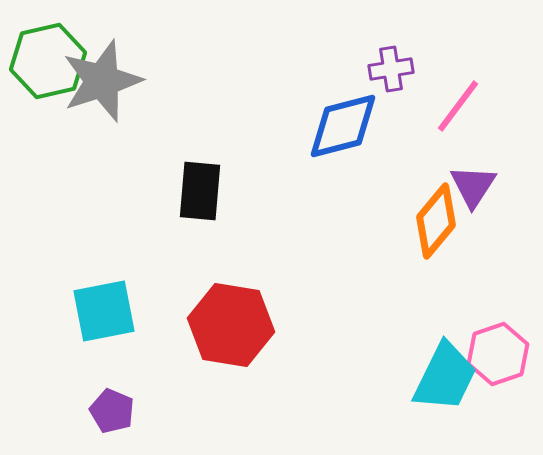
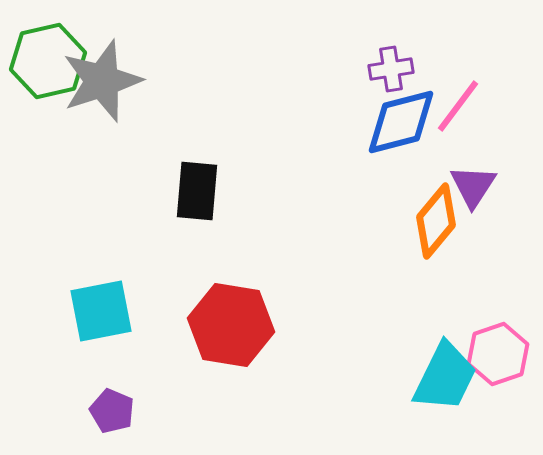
blue diamond: moved 58 px right, 4 px up
black rectangle: moved 3 px left
cyan square: moved 3 px left
